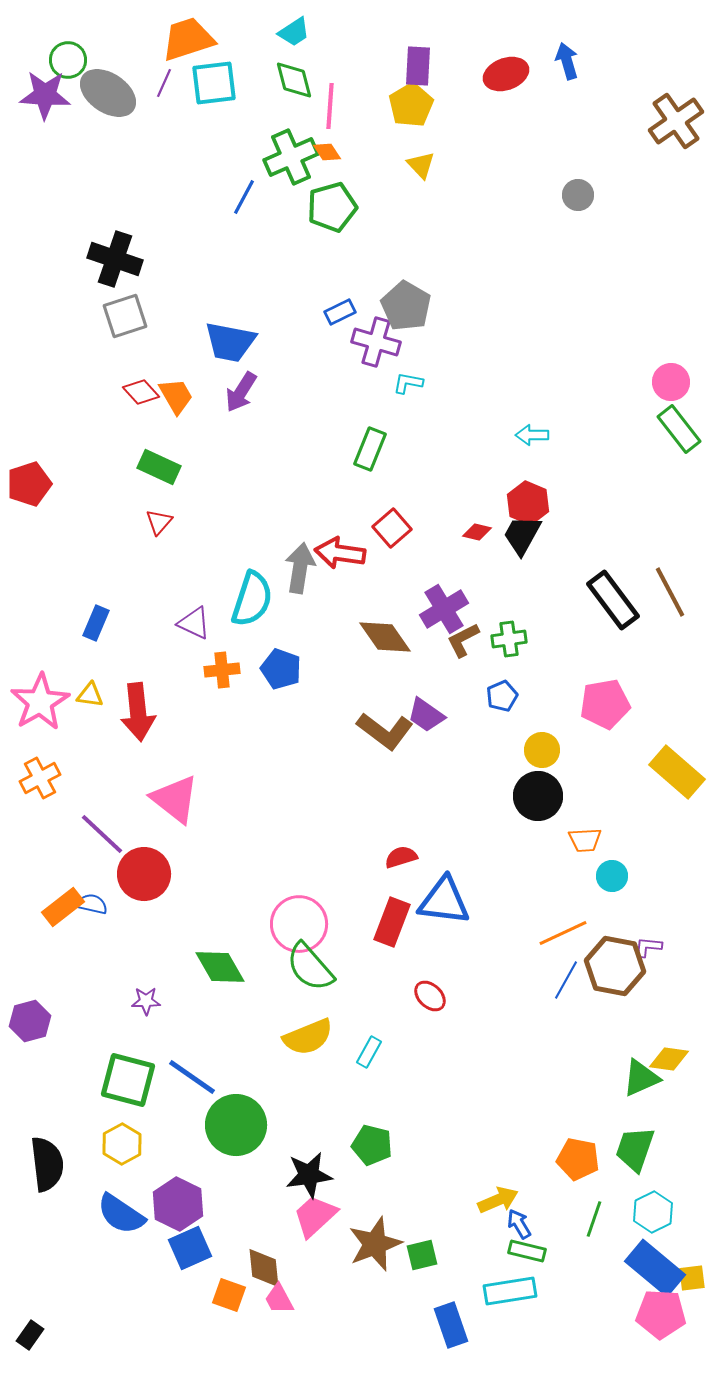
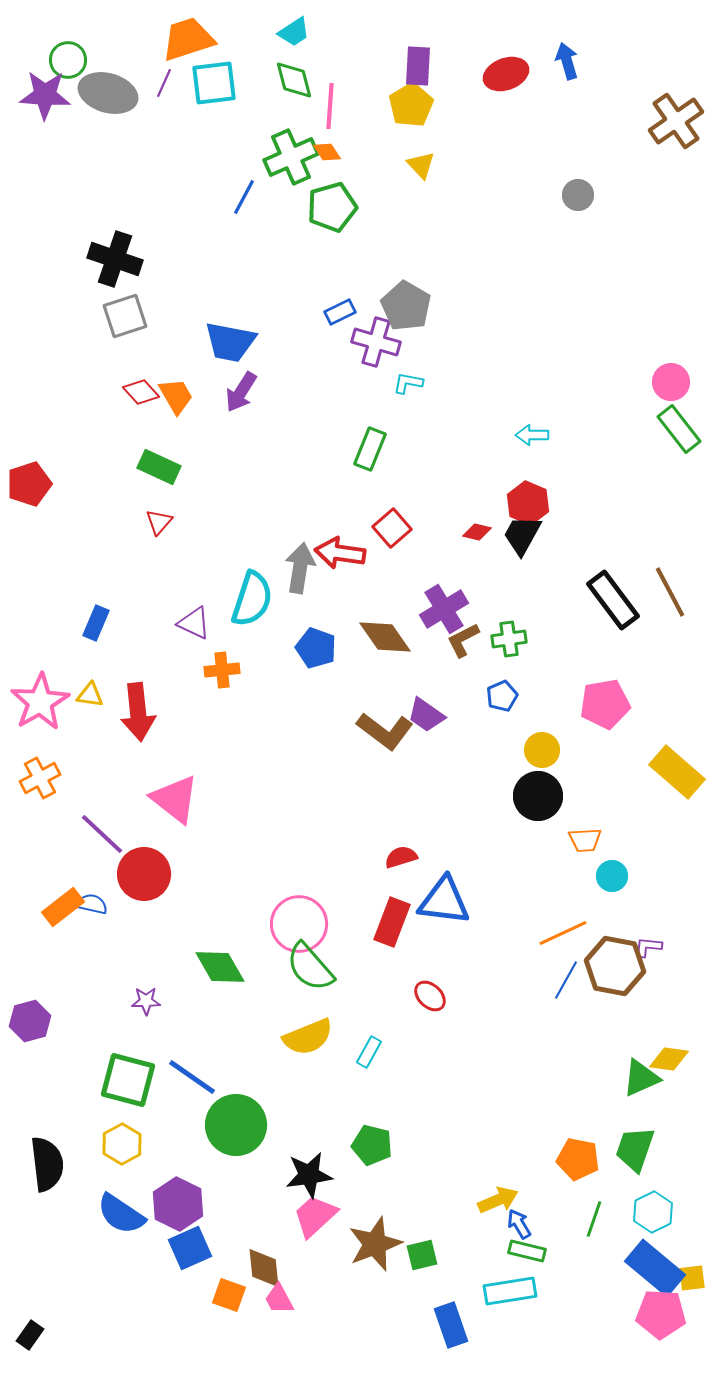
gray ellipse at (108, 93): rotated 18 degrees counterclockwise
blue pentagon at (281, 669): moved 35 px right, 21 px up
